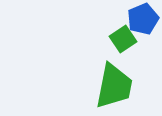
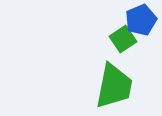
blue pentagon: moved 2 px left, 1 px down
